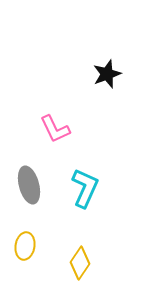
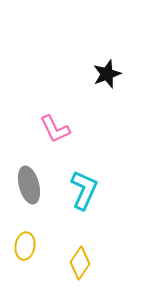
cyan L-shape: moved 1 px left, 2 px down
